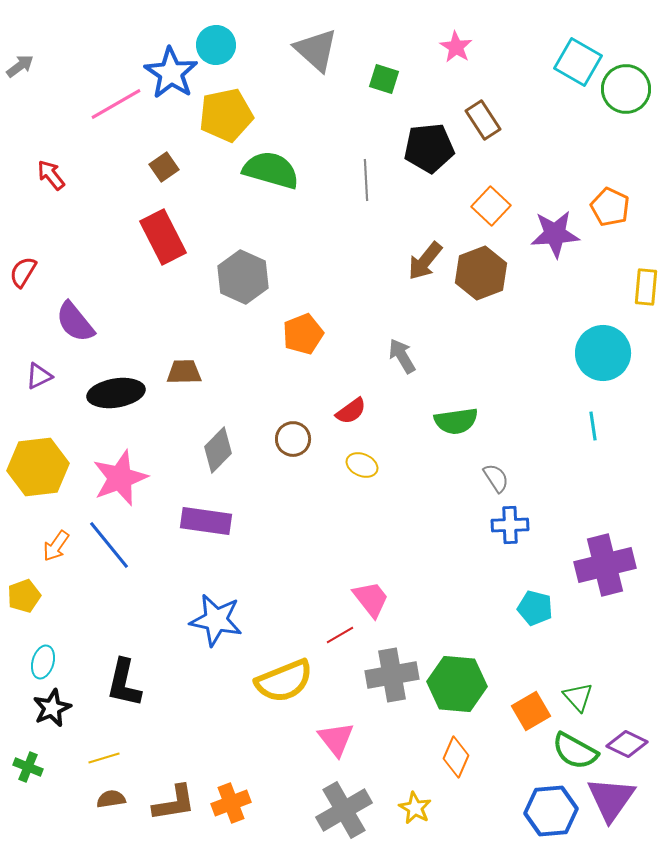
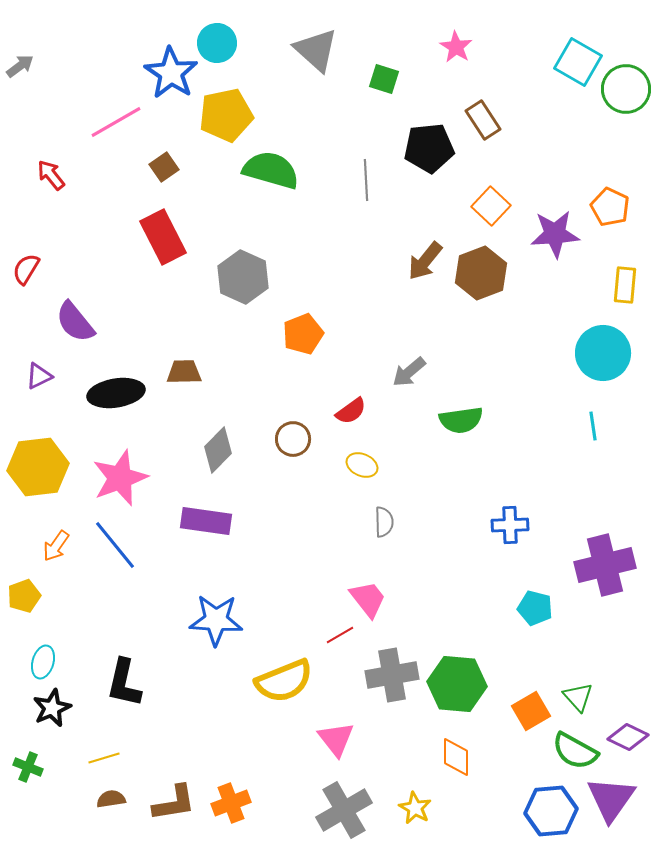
cyan circle at (216, 45): moved 1 px right, 2 px up
pink line at (116, 104): moved 18 px down
red semicircle at (23, 272): moved 3 px right, 3 px up
yellow rectangle at (646, 287): moved 21 px left, 2 px up
gray arrow at (402, 356): moved 7 px right, 16 px down; rotated 99 degrees counterclockwise
green semicircle at (456, 421): moved 5 px right, 1 px up
gray semicircle at (496, 478): moved 112 px left, 44 px down; rotated 32 degrees clockwise
blue line at (109, 545): moved 6 px right
pink trapezoid at (371, 599): moved 3 px left
blue star at (216, 620): rotated 8 degrees counterclockwise
purple diamond at (627, 744): moved 1 px right, 7 px up
orange diamond at (456, 757): rotated 24 degrees counterclockwise
